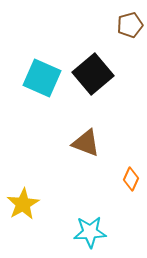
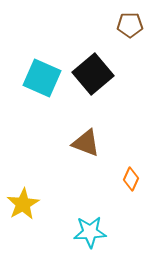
brown pentagon: rotated 15 degrees clockwise
